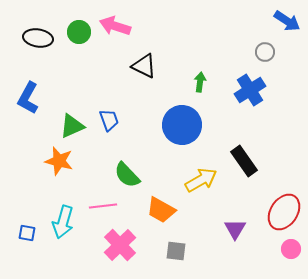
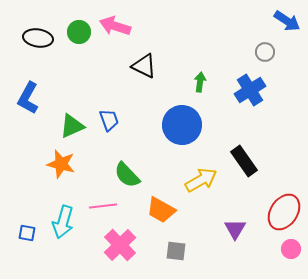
orange star: moved 2 px right, 3 px down
